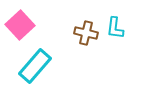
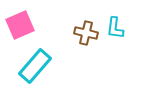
pink square: rotated 20 degrees clockwise
